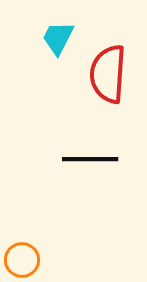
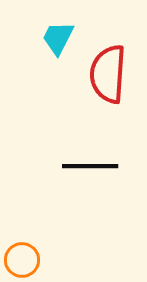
black line: moved 7 px down
